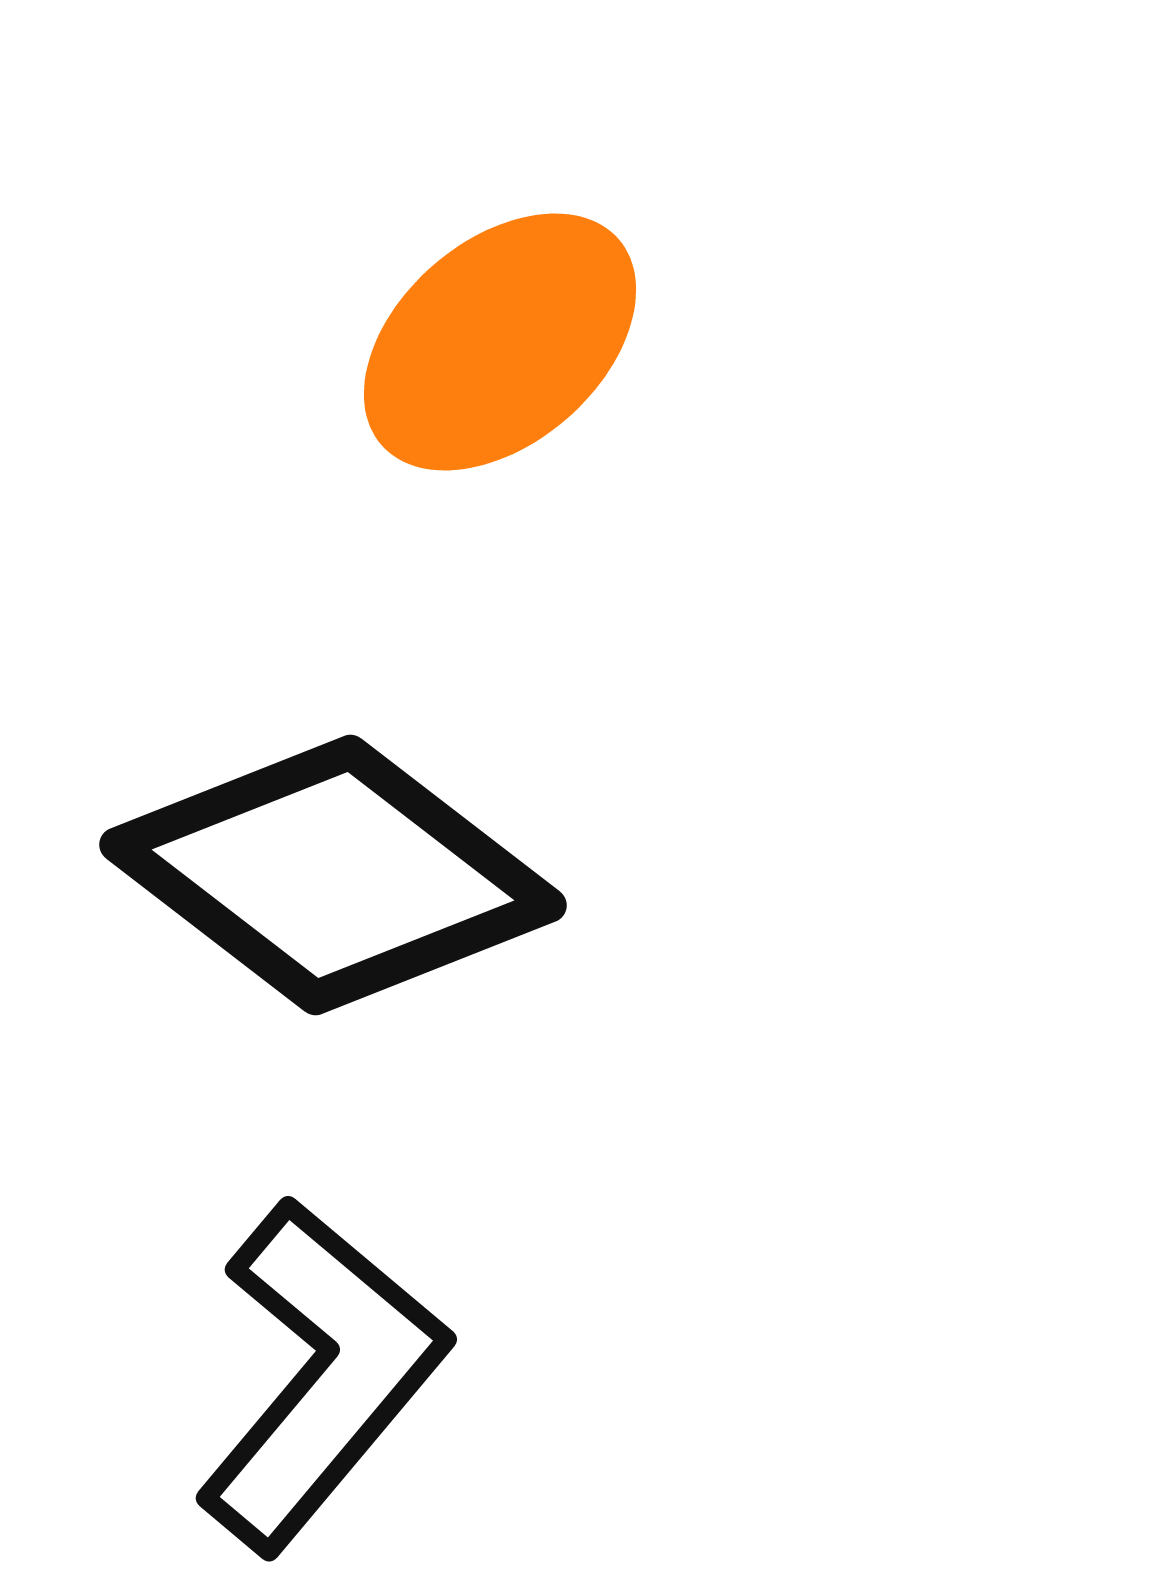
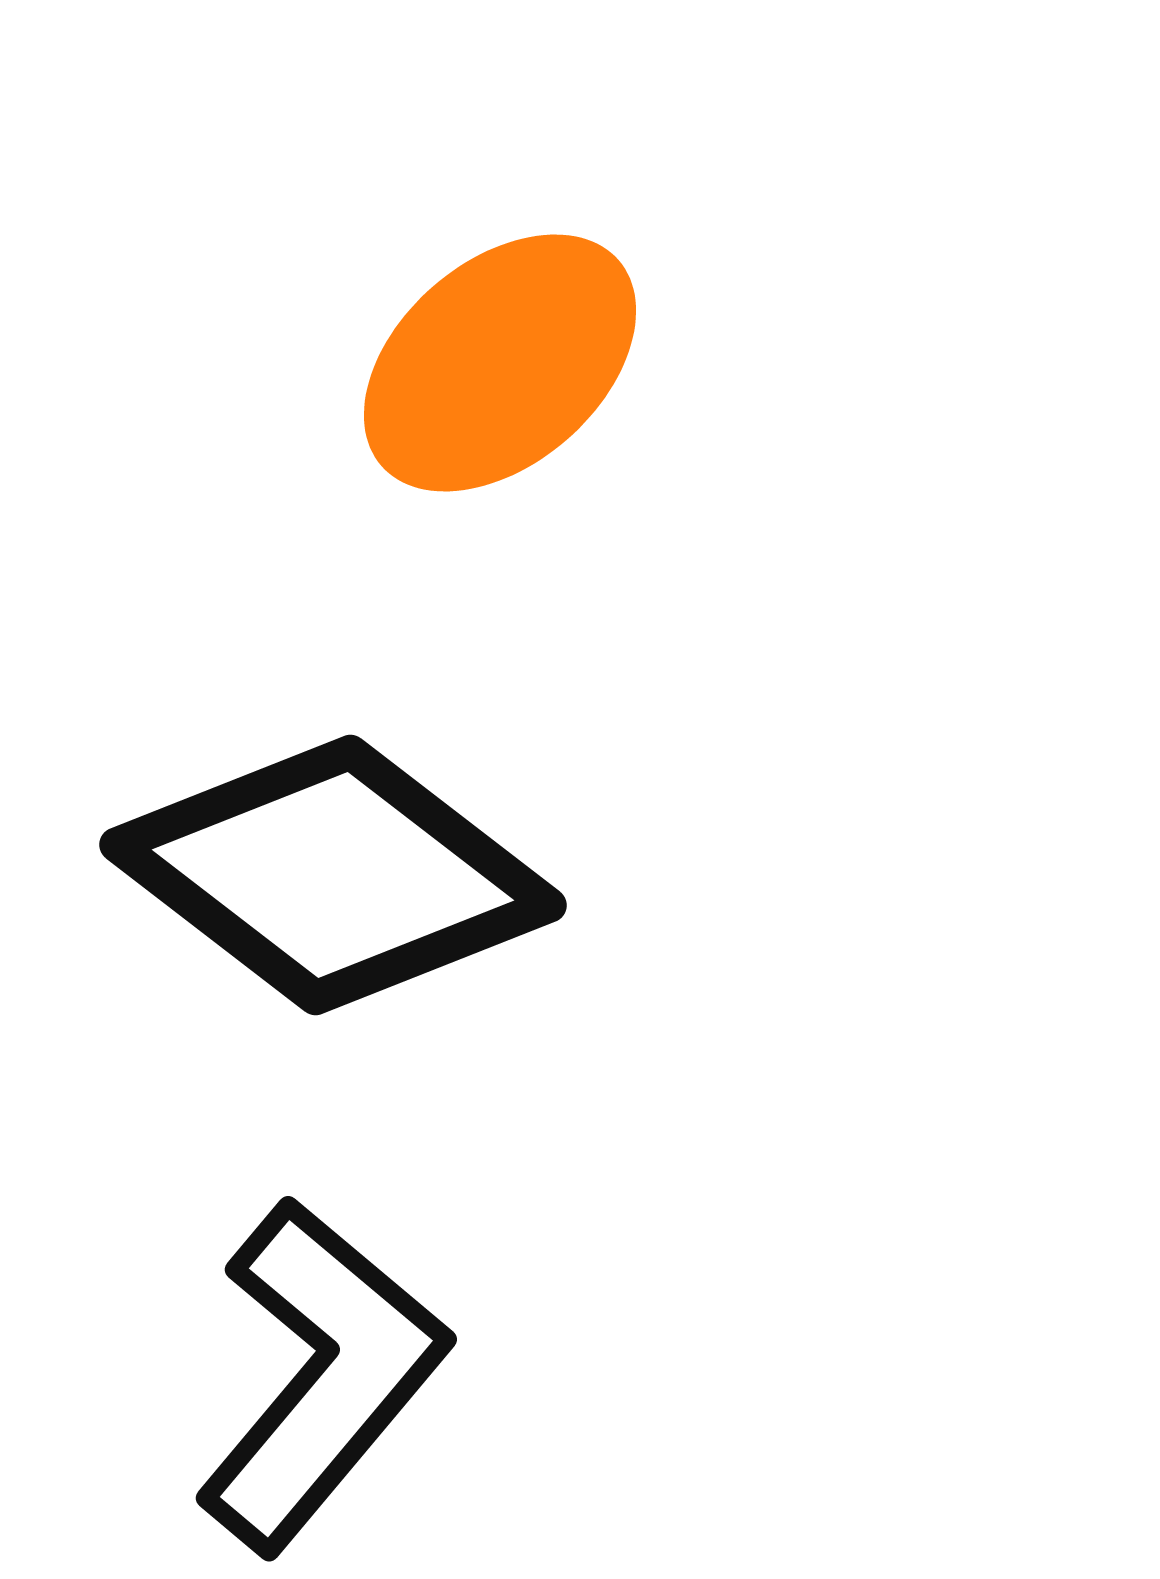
orange ellipse: moved 21 px down
